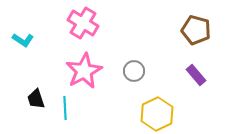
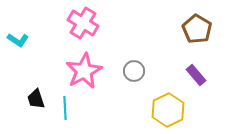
brown pentagon: moved 1 px right, 1 px up; rotated 16 degrees clockwise
cyan L-shape: moved 5 px left
yellow hexagon: moved 11 px right, 4 px up
